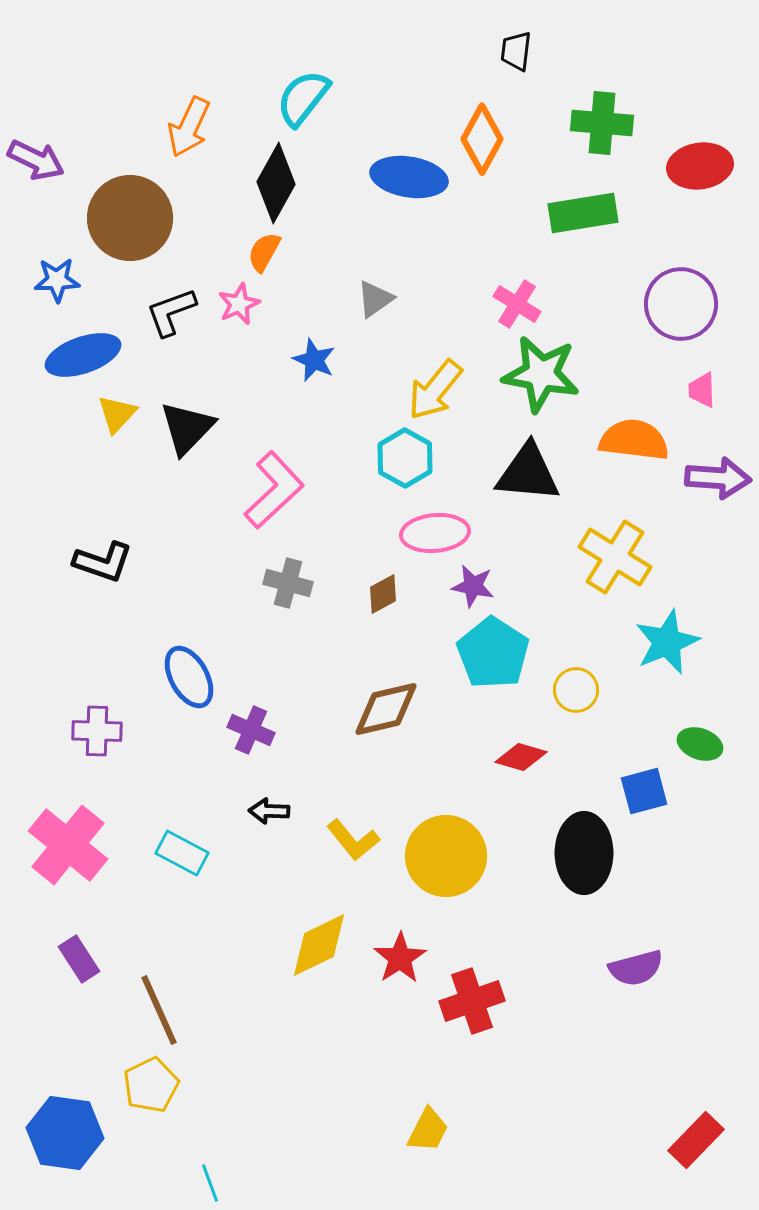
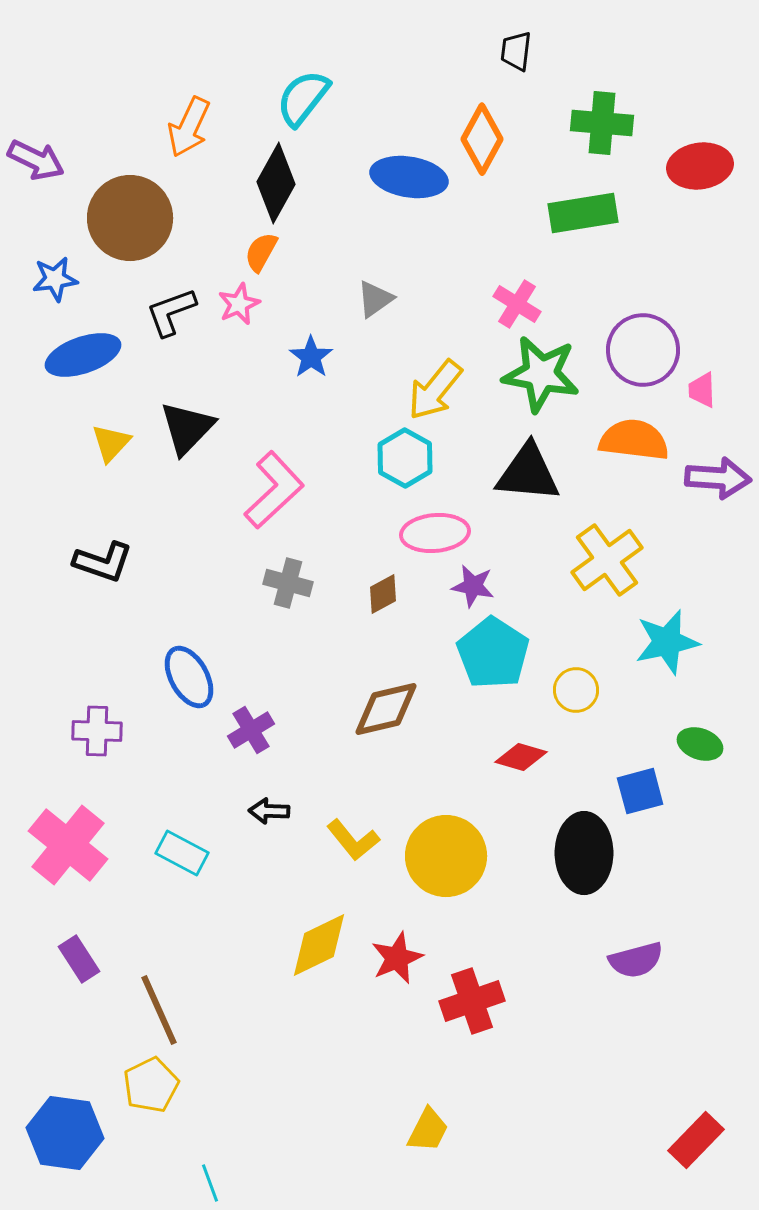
orange semicircle at (264, 252): moved 3 px left
blue star at (57, 280): moved 2 px left, 1 px up; rotated 6 degrees counterclockwise
purple circle at (681, 304): moved 38 px left, 46 px down
blue star at (314, 360): moved 3 px left, 3 px up; rotated 12 degrees clockwise
yellow triangle at (117, 414): moved 6 px left, 29 px down
yellow cross at (615, 557): moved 8 px left, 3 px down; rotated 22 degrees clockwise
cyan star at (667, 642): rotated 10 degrees clockwise
purple cross at (251, 730): rotated 36 degrees clockwise
blue square at (644, 791): moved 4 px left
red star at (400, 958): moved 3 px left; rotated 10 degrees clockwise
purple semicircle at (636, 968): moved 8 px up
